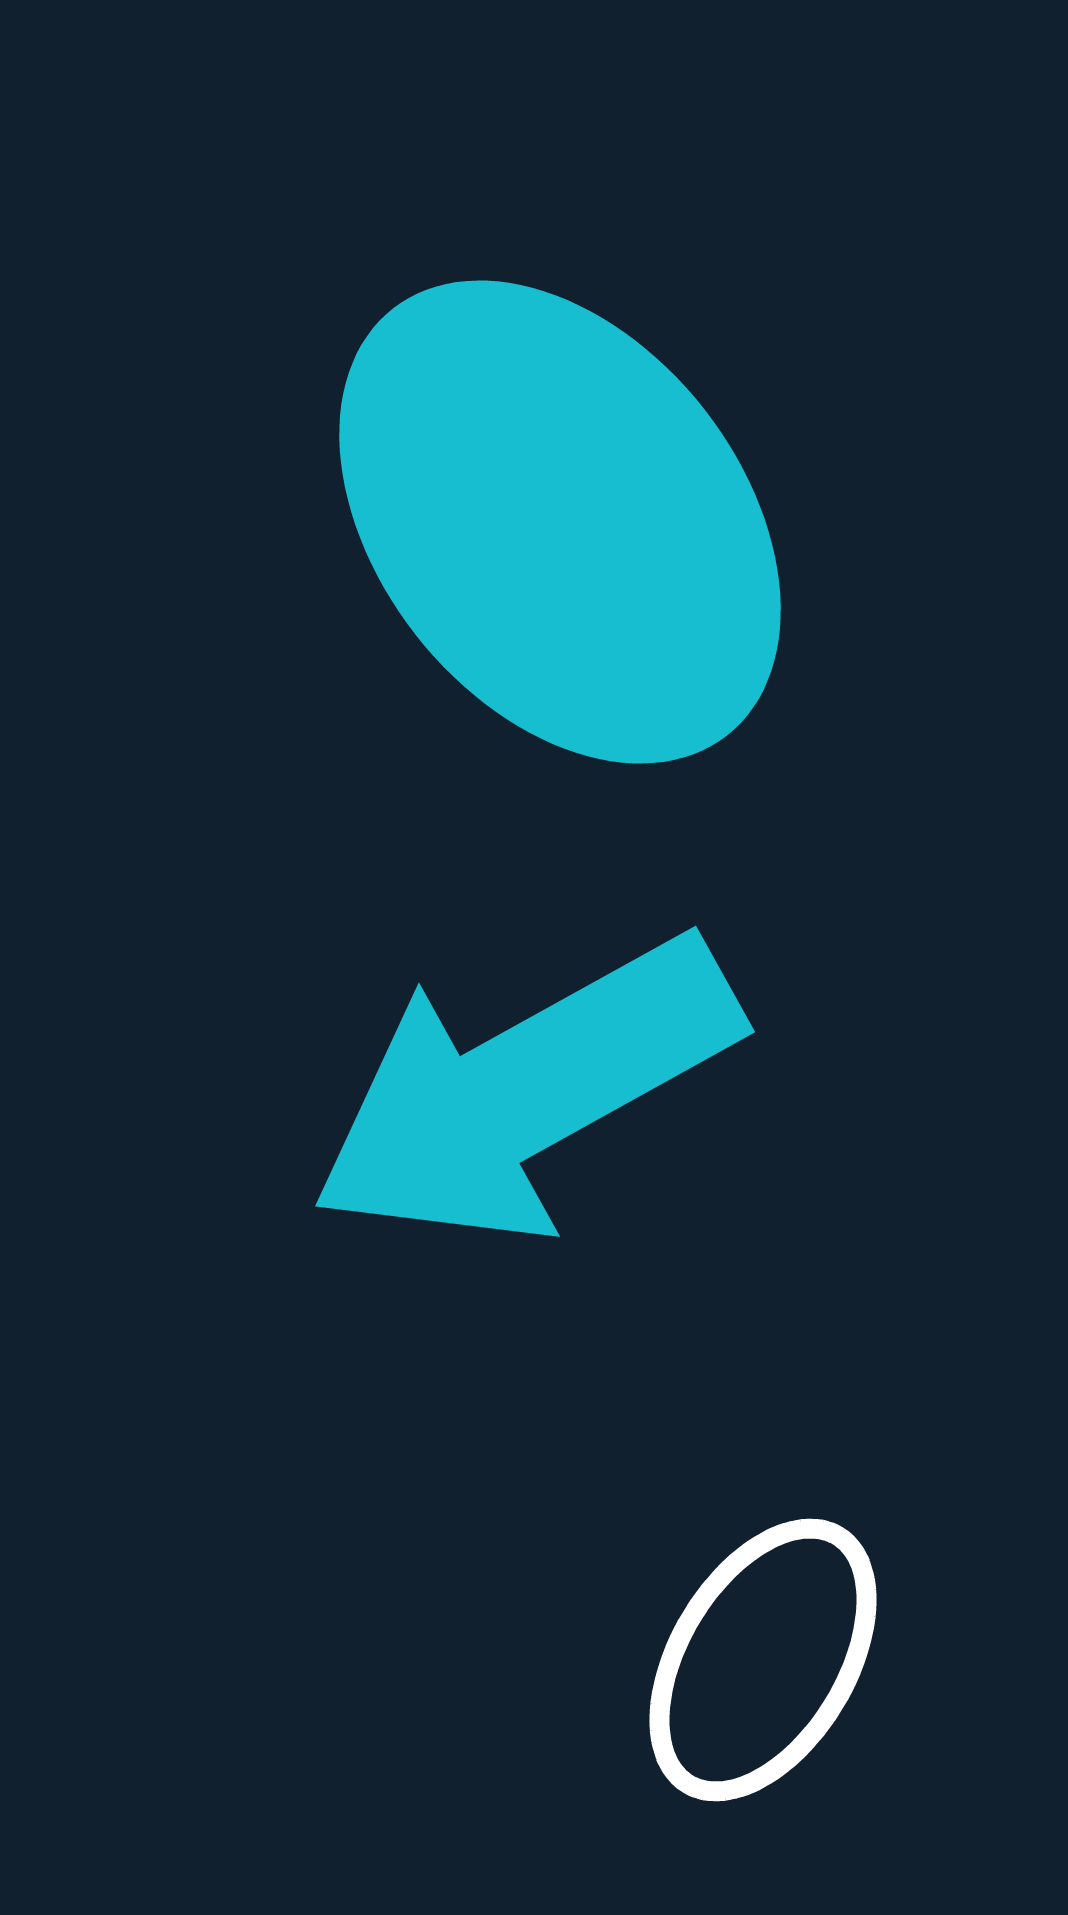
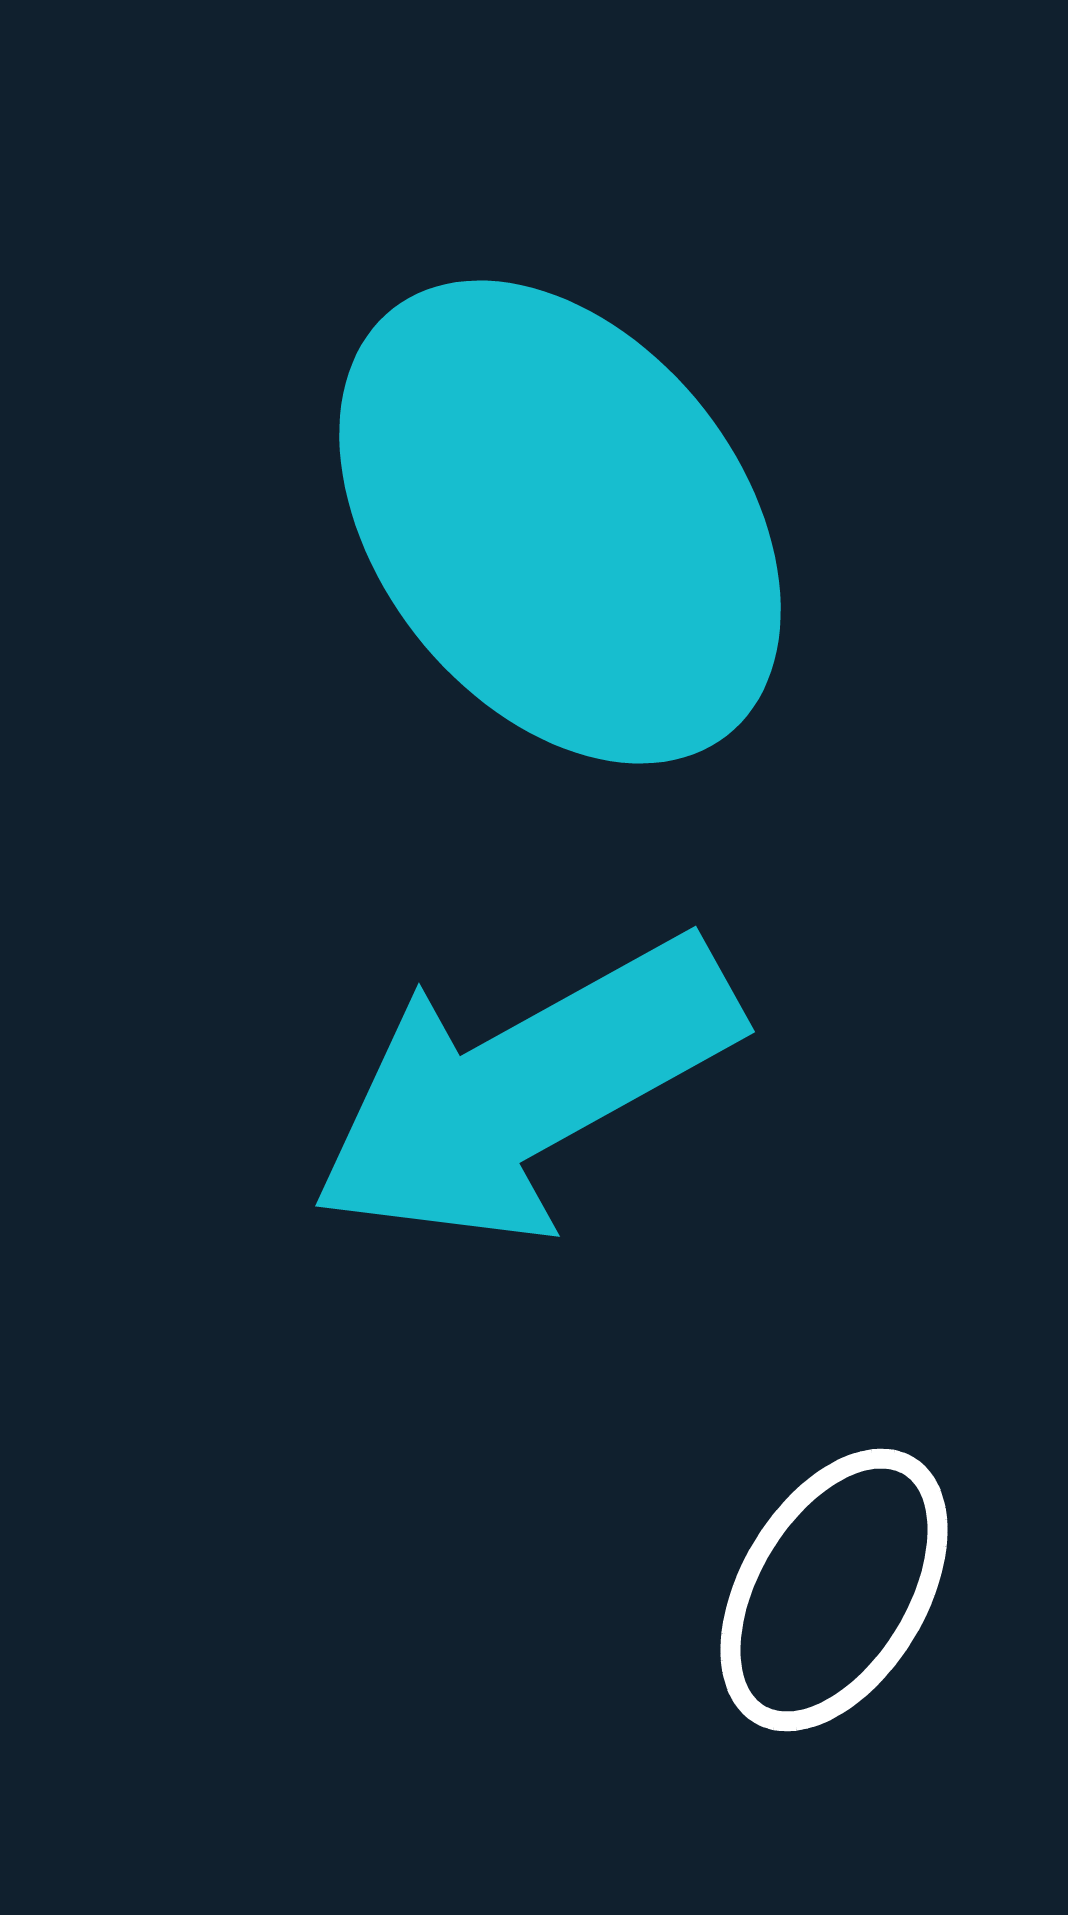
white ellipse: moved 71 px right, 70 px up
